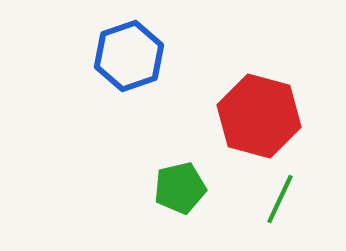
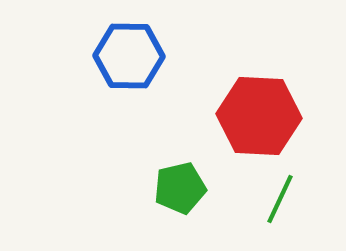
blue hexagon: rotated 20 degrees clockwise
red hexagon: rotated 12 degrees counterclockwise
